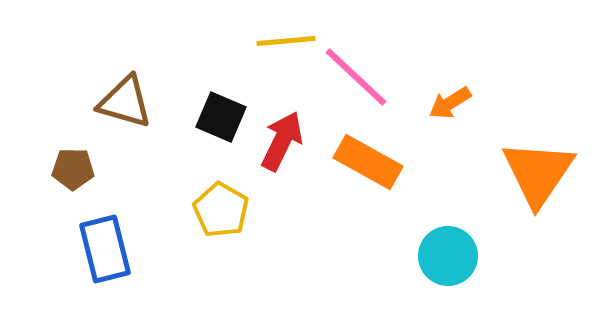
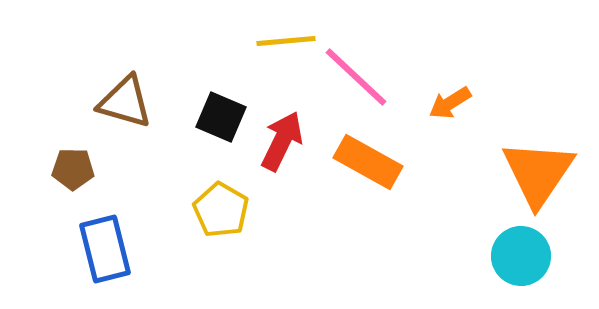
cyan circle: moved 73 px right
